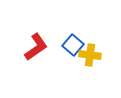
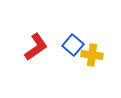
yellow cross: moved 2 px right
